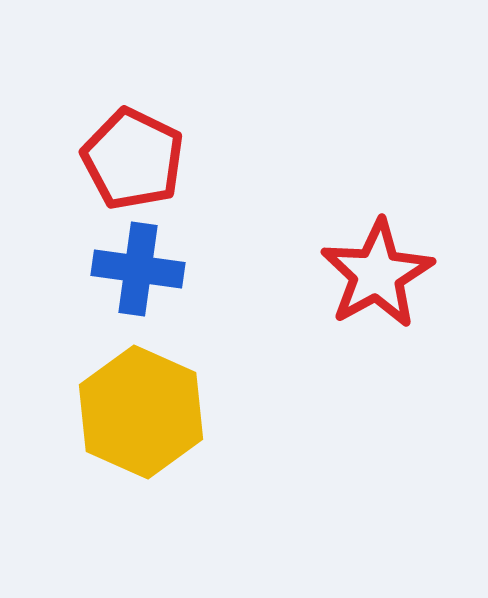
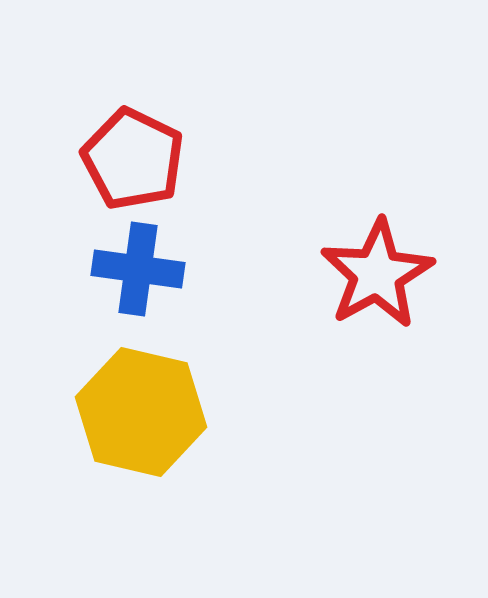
yellow hexagon: rotated 11 degrees counterclockwise
